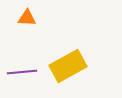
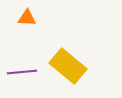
yellow rectangle: rotated 69 degrees clockwise
